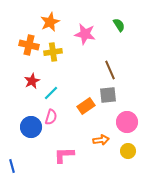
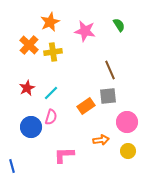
pink star: moved 3 px up
orange cross: rotated 30 degrees clockwise
red star: moved 5 px left, 7 px down
gray square: moved 1 px down
